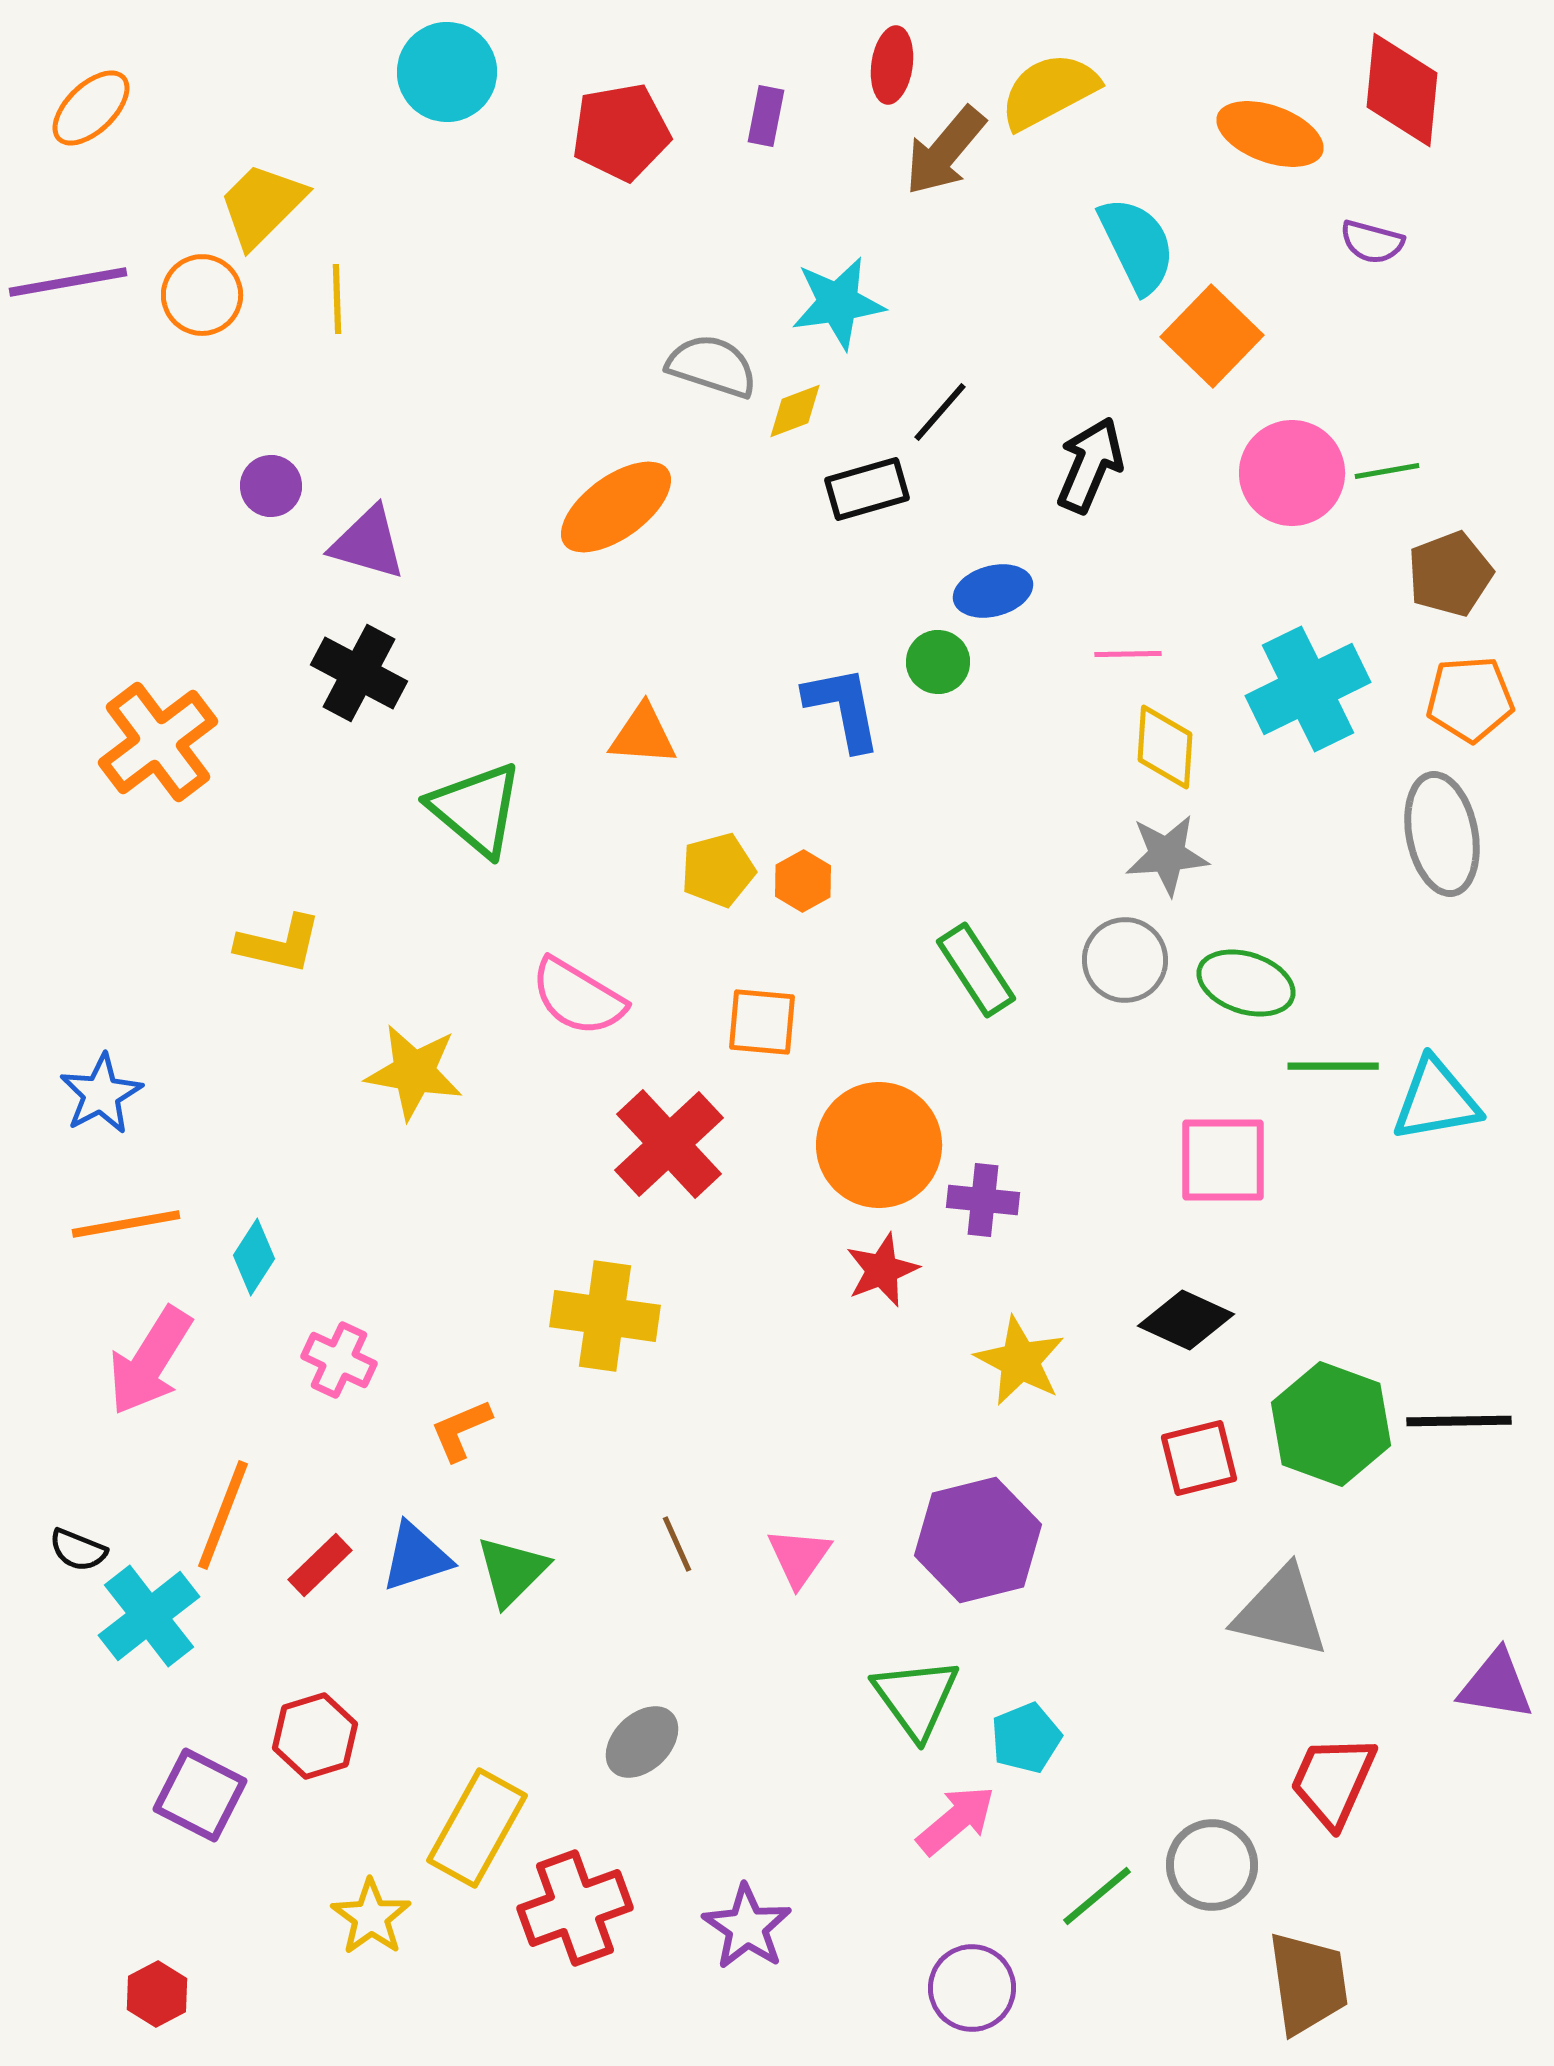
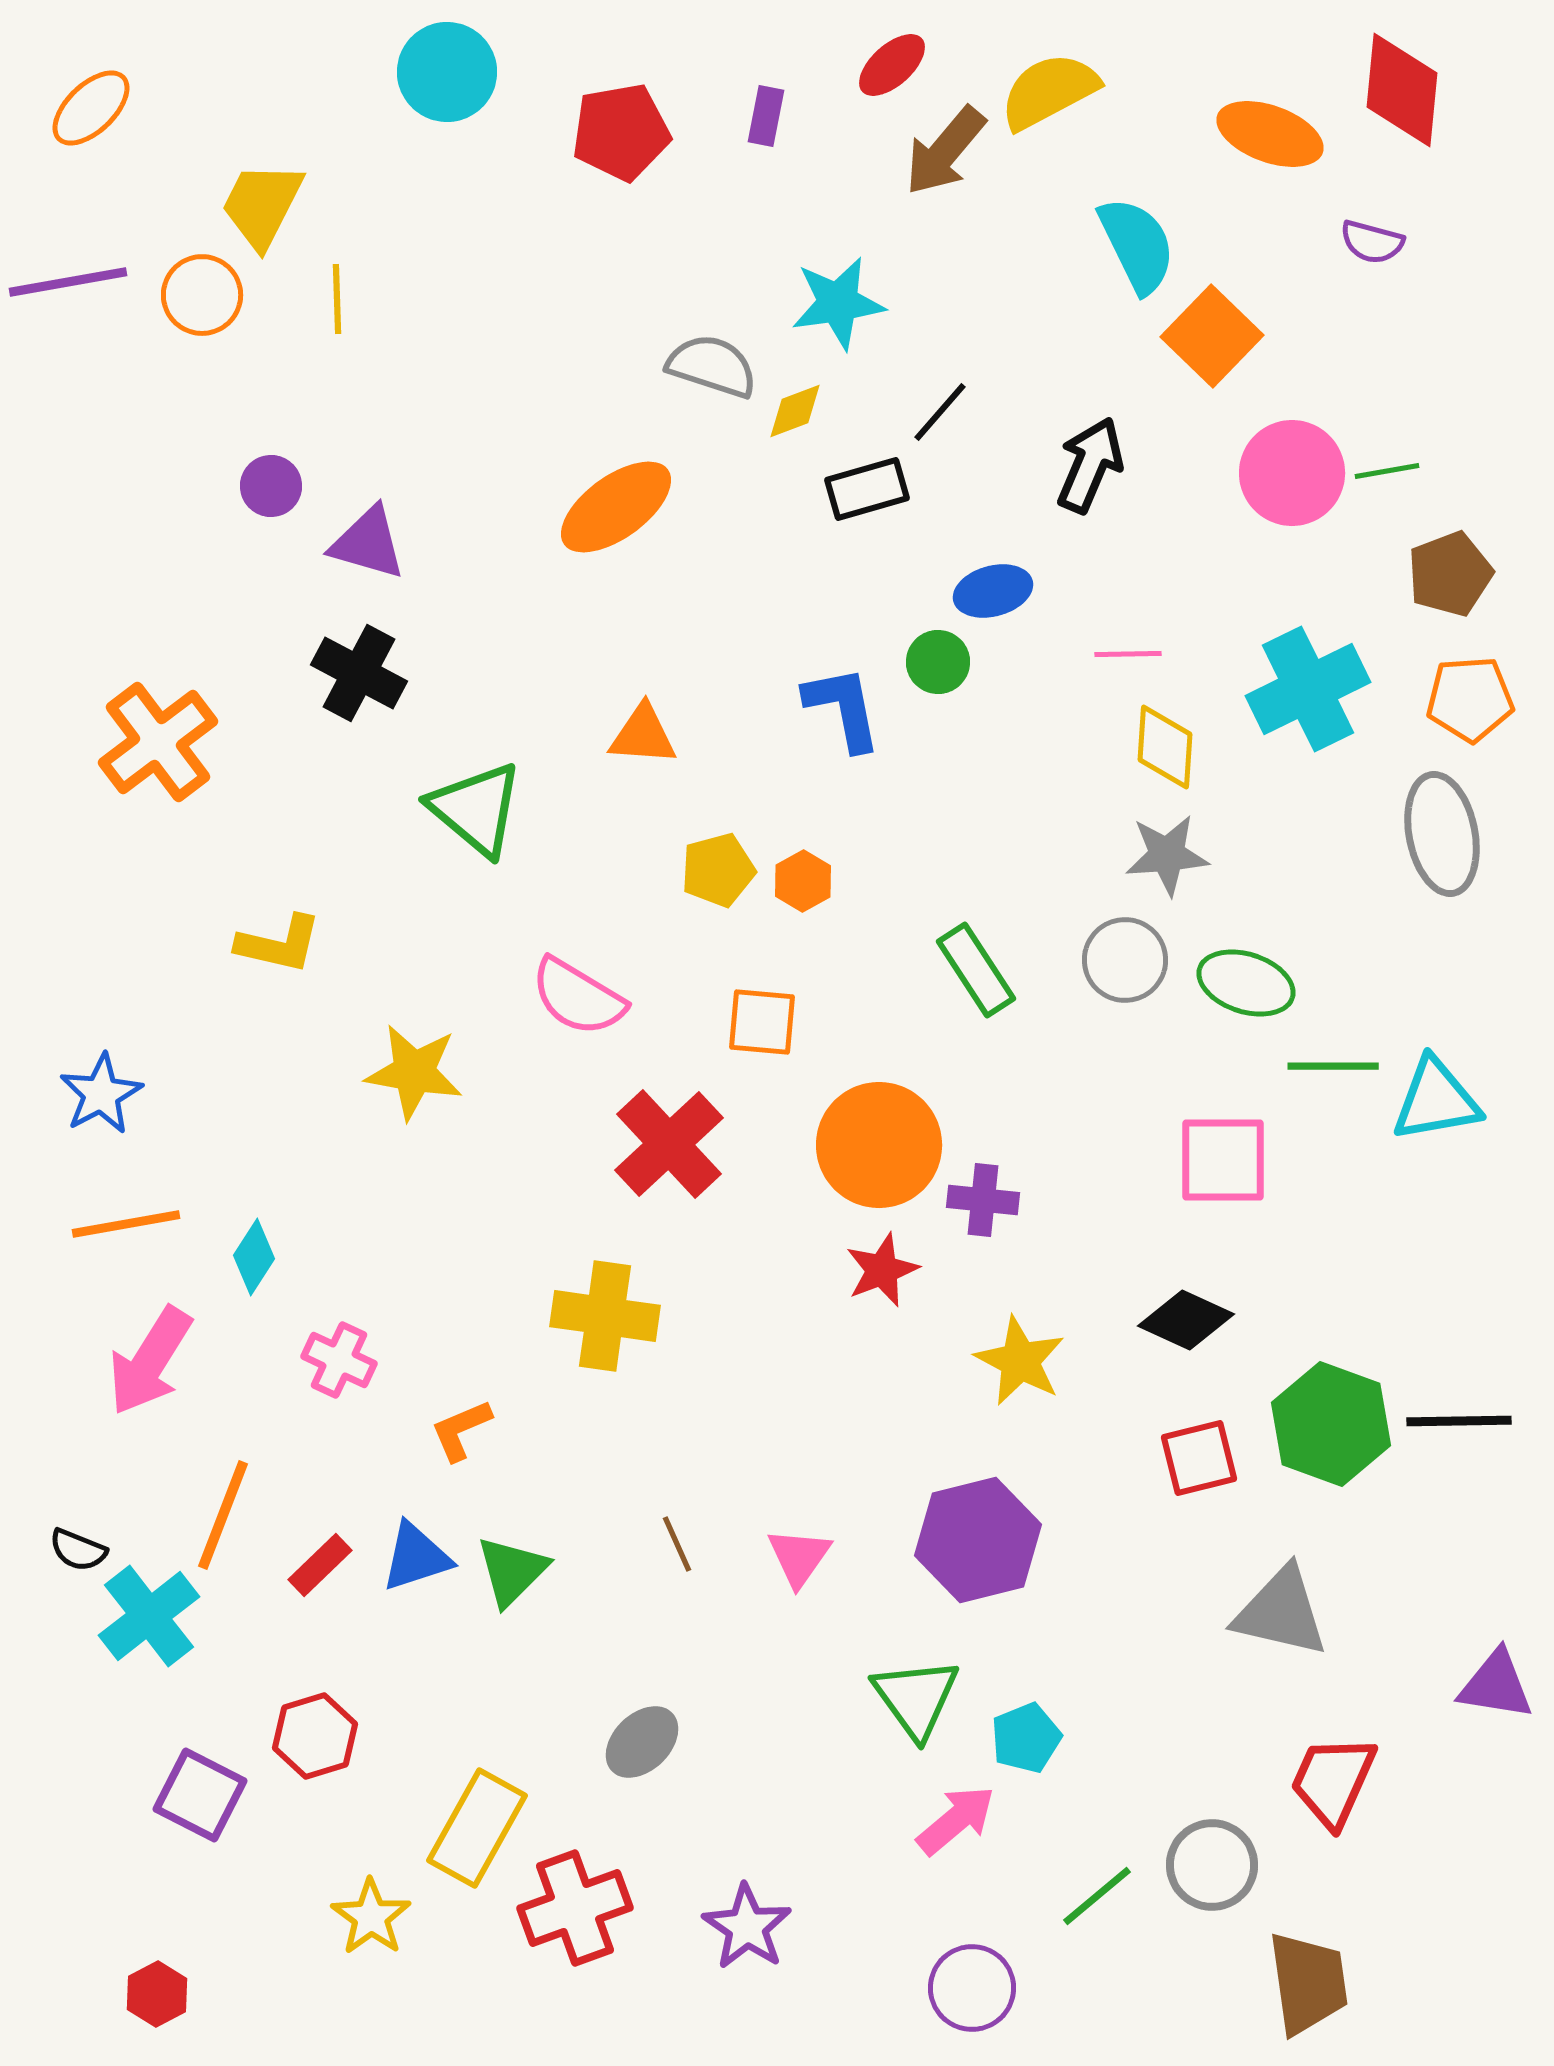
red ellipse at (892, 65): rotated 40 degrees clockwise
yellow trapezoid at (262, 205): rotated 18 degrees counterclockwise
